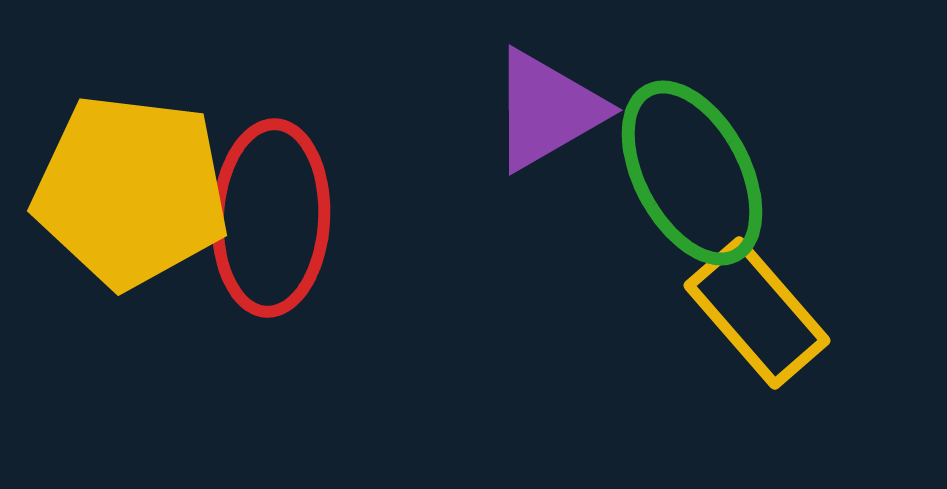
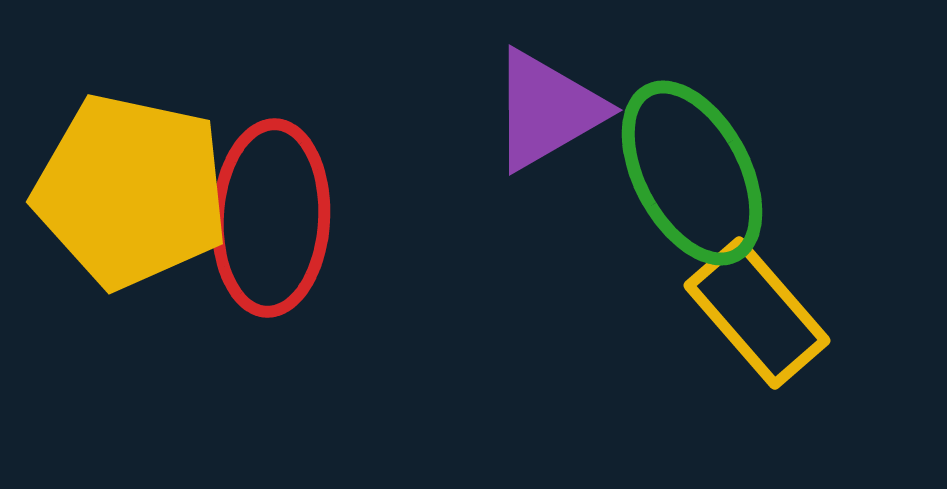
yellow pentagon: rotated 5 degrees clockwise
